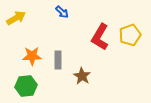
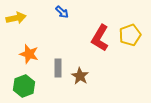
yellow arrow: rotated 18 degrees clockwise
red L-shape: moved 1 px down
orange star: moved 3 px left, 2 px up; rotated 18 degrees clockwise
gray rectangle: moved 8 px down
brown star: moved 2 px left
green hexagon: moved 2 px left; rotated 15 degrees counterclockwise
